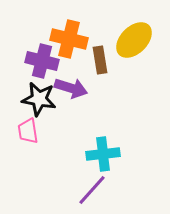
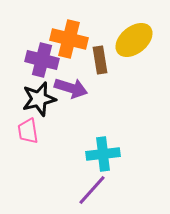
yellow ellipse: rotated 6 degrees clockwise
purple cross: moved 1 px up
black star: rotated 24 degrees counterclockwise
